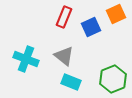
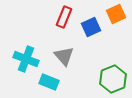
gray triangle: rotated 10 degrees clockwise
cyan rectangle: moved 22 px left
